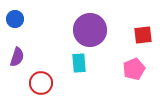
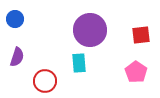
red square: moved 2 px left
pink pentagon: moved 2 px right, 3 px down; rotated 15 degrees counterclockwise
red circle: moved 4 px right, 2 px up
